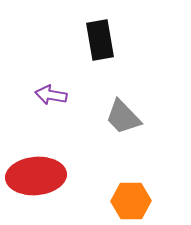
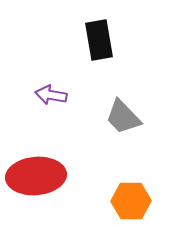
black rectangle: moved 1 px left
